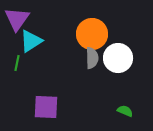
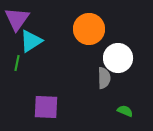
orange circle: moved 3 px left, 5 px up
gray semicircle: moved 12 px right, 20 px down
